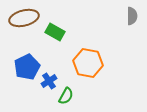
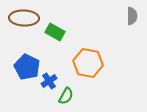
brown ellipse: rotated 16 degrees clockwise
blue pentagon: rotated 20 degrees counterclockwise
